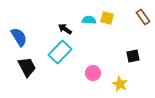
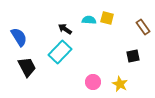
brown rectangle: moved 10 px down
pink circle: moved 9 px down
